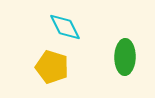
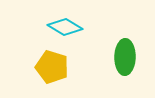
cyan diamond: rotated 32 degrees counterclockwise
